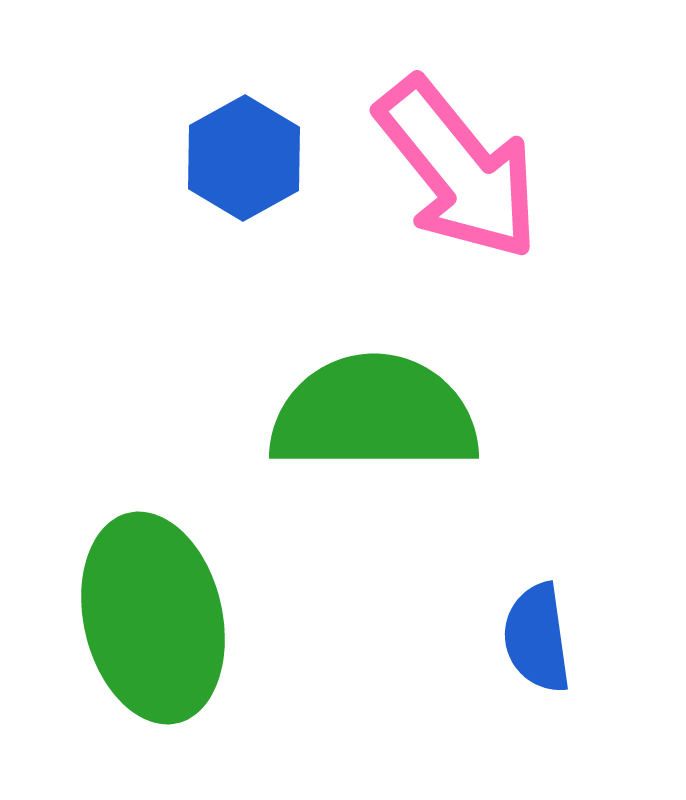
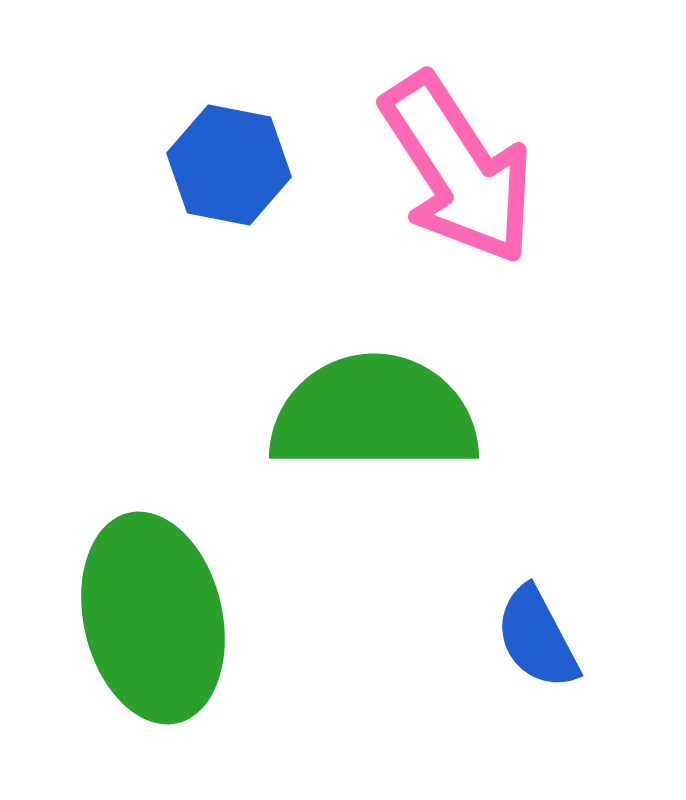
blue hexagon: moved 15 px left, 7 px down; rotated 20 degrees counterclockwise
pink arrow: rotated 6 degrees clockwise
blue semicircle: rotated 20 degrees counterclockwise
